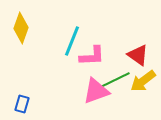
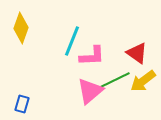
red triangle: moved 1 px left, 2 px up
pink triangle: moved 6 px left; rotated 20 degrees counterclockwise
